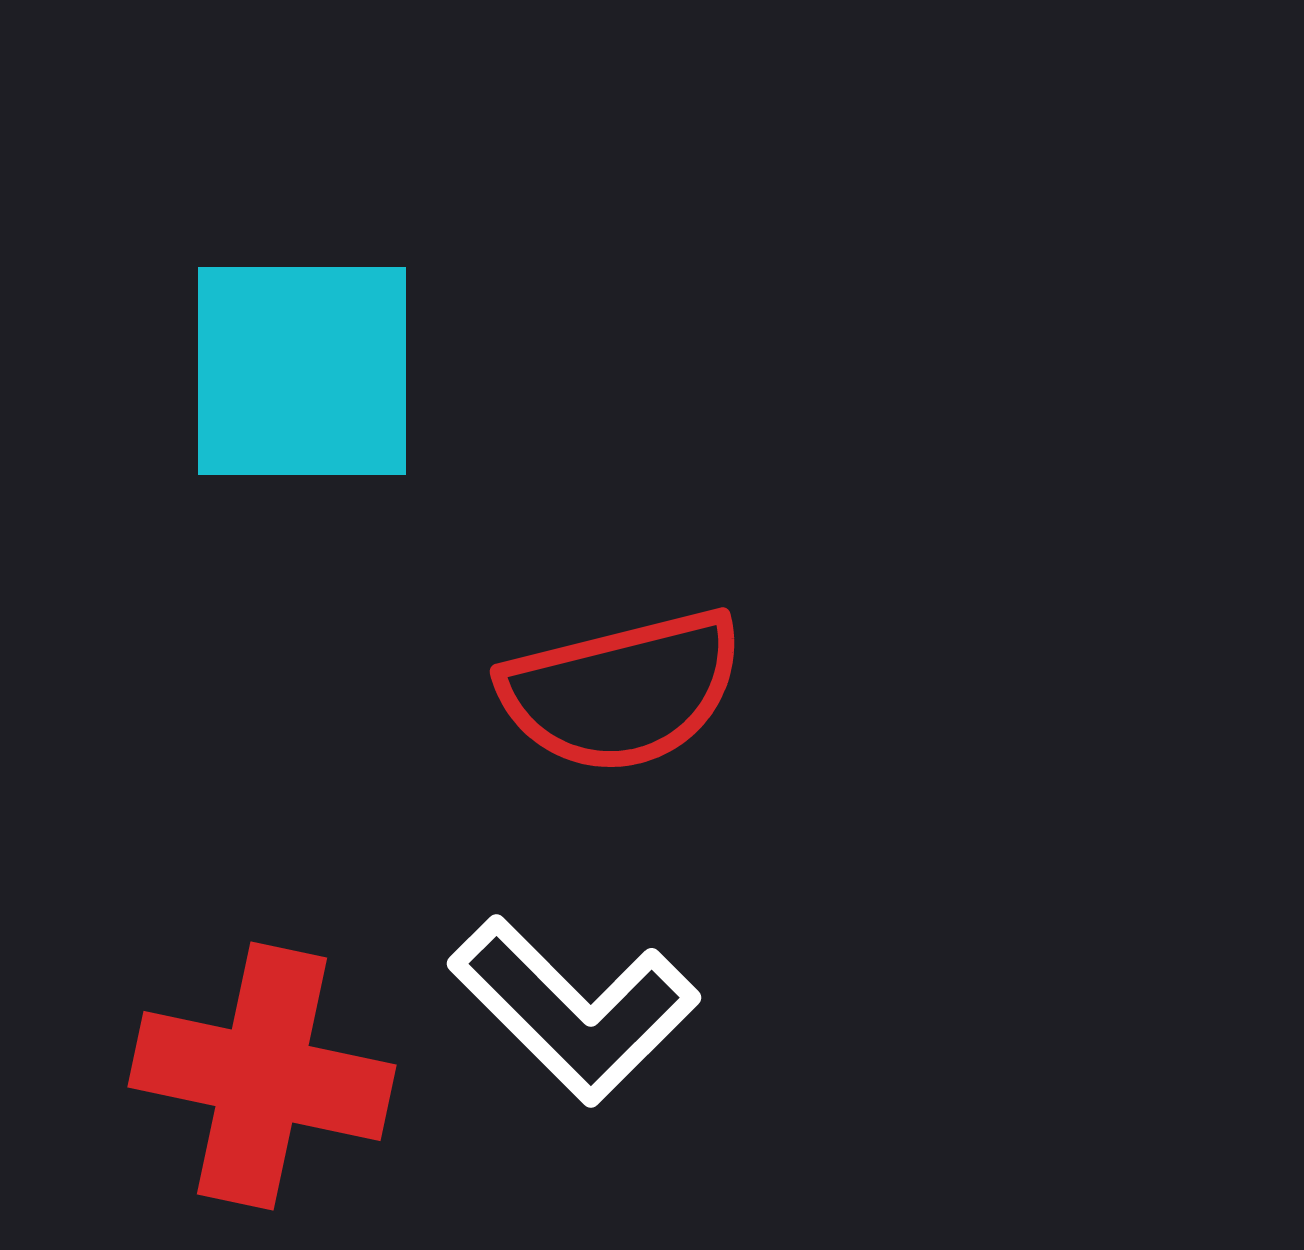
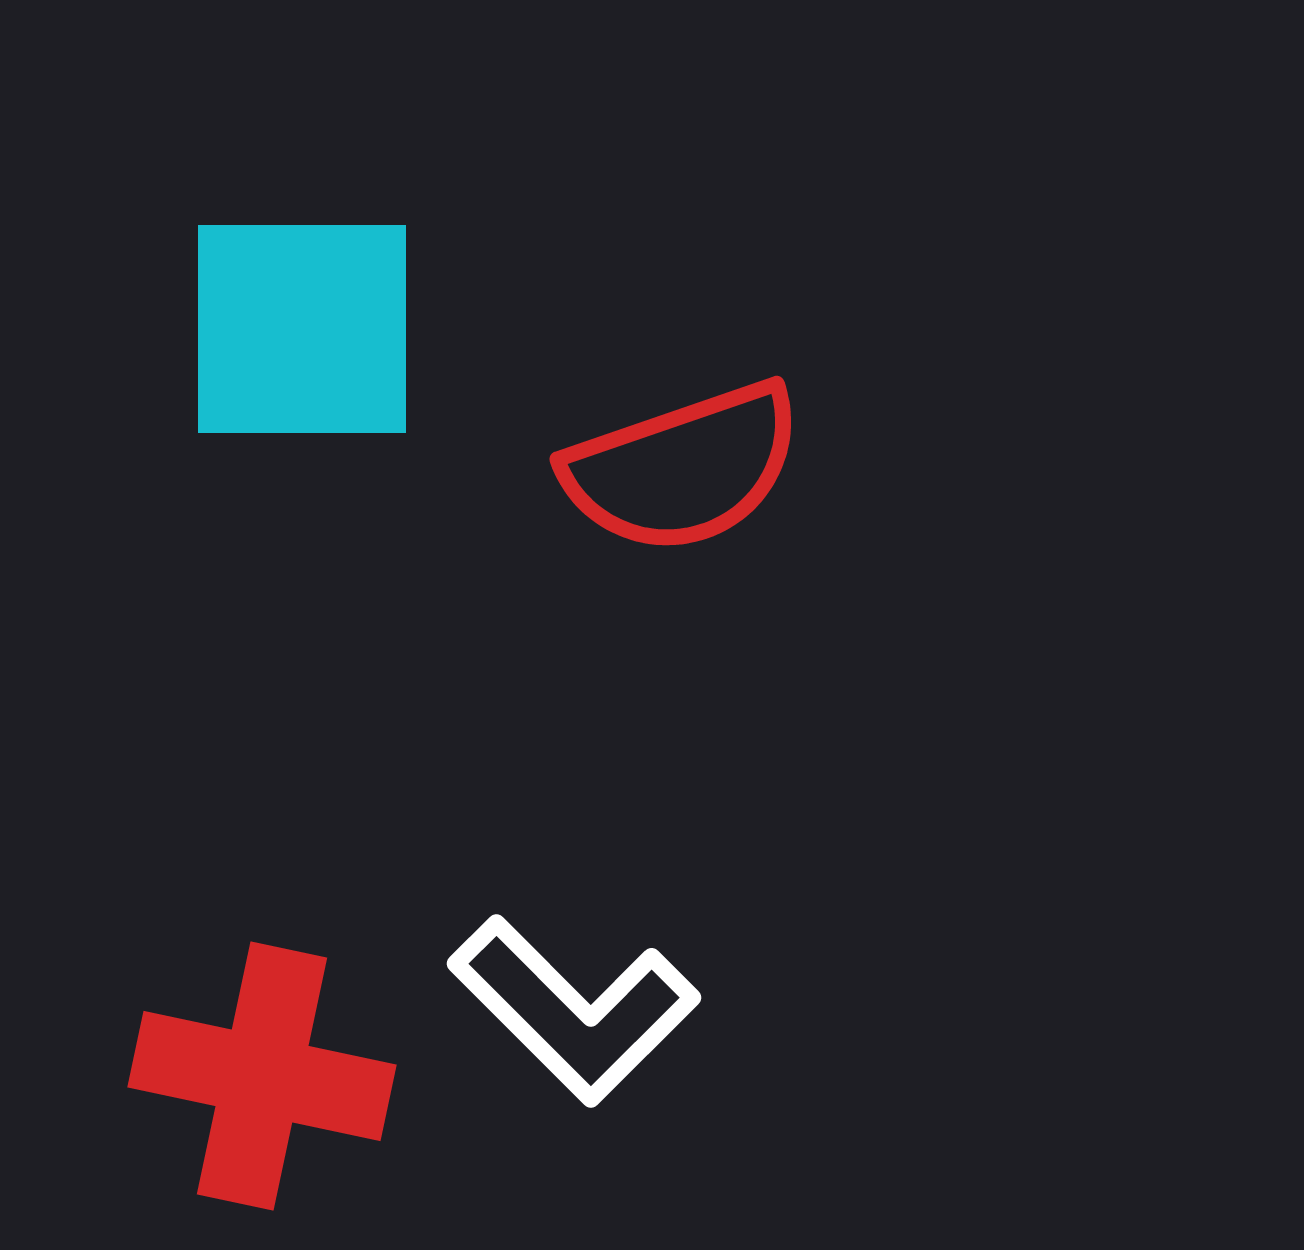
cyan square: moved 42 px up
red semicircle: moved 61 px right, 223 px up; rotated 5 degrees counterclockwise
